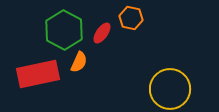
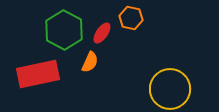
orange semicircle: moved 11 px right
